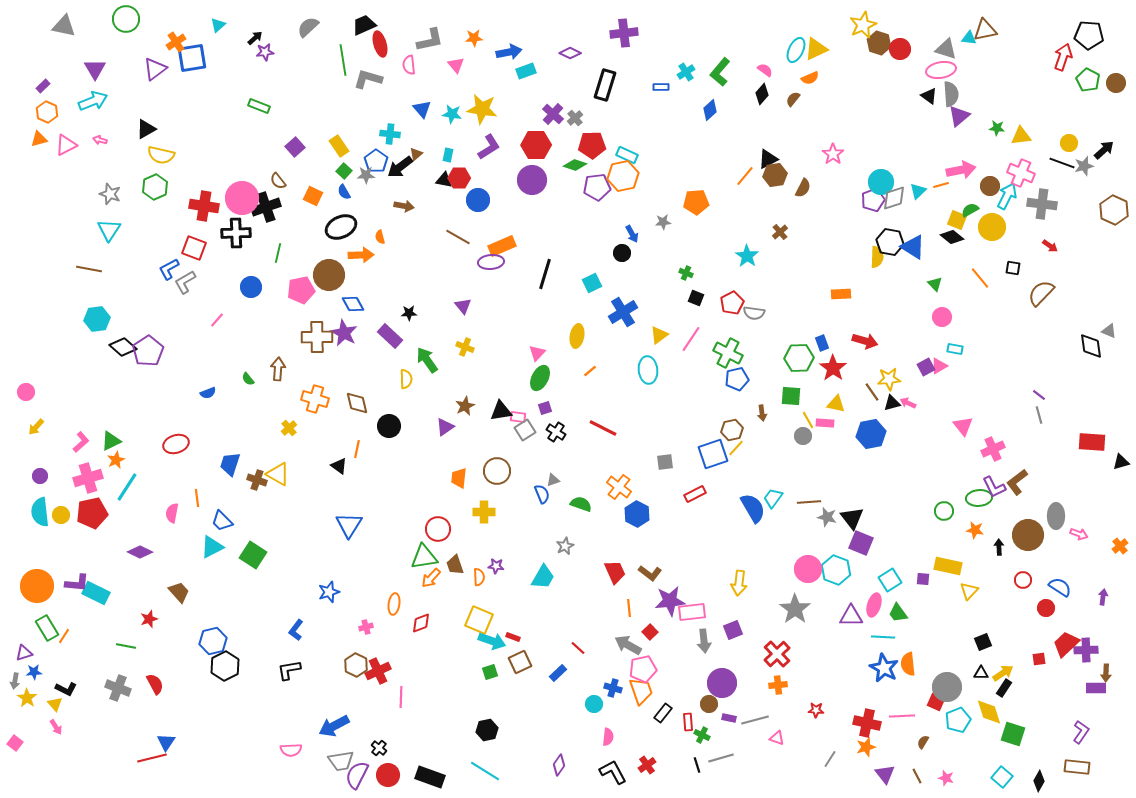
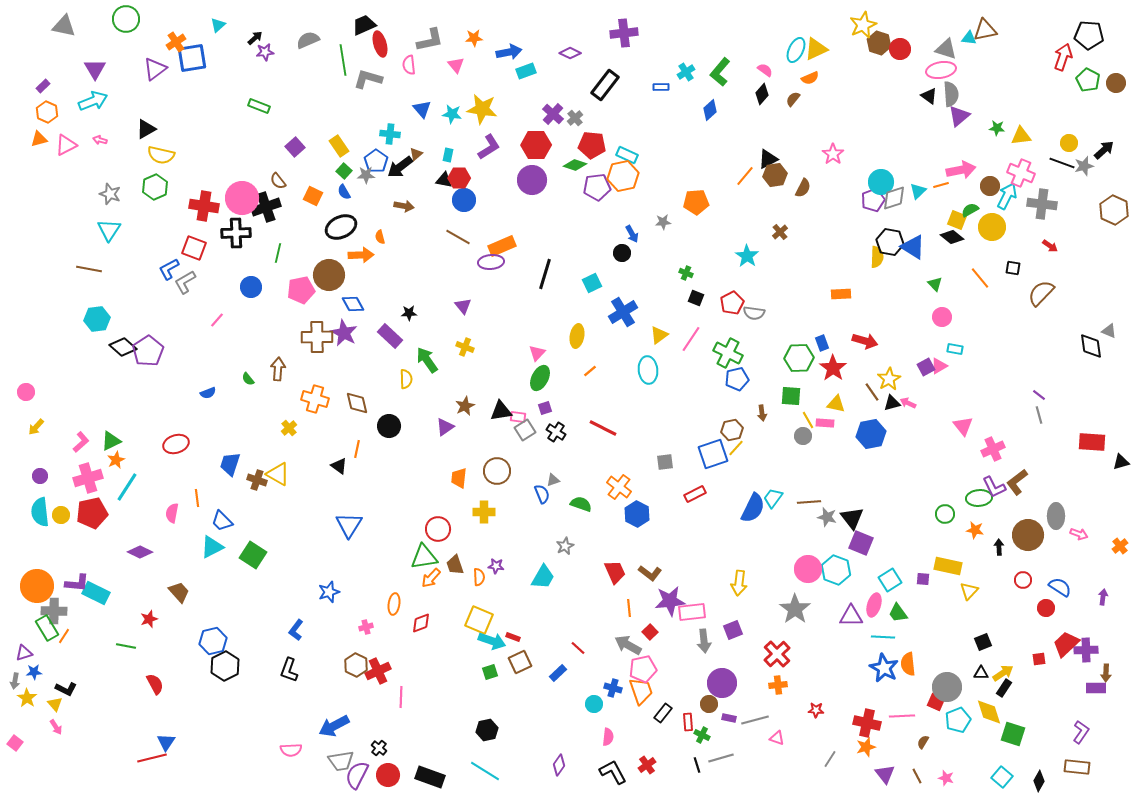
gray semicircle at (308, 27): moved 13 px down; rotated 20 degrees clockwise
black rectangle at (605, 85): rotated 20 degrees clockwise
red pentagon at (592, 145): rotated 8 degrees clockwise
blue circle at (478, 200): moved 14 px left
yellow star at (889, 379): rotated 25 degrees counterclockwise
blue semicircle at (753, 508): rotated 56 degrees clockwise
green circle at (944, 511): moved 1 px right, 3 px down
black L-shape at (289, 670): rotated 60 degrees counterclockwise
gray cross at (118, 688): moved 64 px left, 77 px up; rotated 20 degrees counterclockwise
